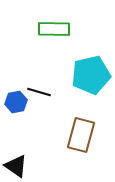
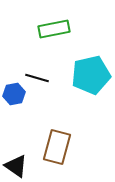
green rectangle: rotated 12 degrees counterclockwise
black line: moved 2 px left, 14 px up
blue hexagon: moved 2 px left, 8 px up
brown rectangle: moved 24 px left, 12 px down
